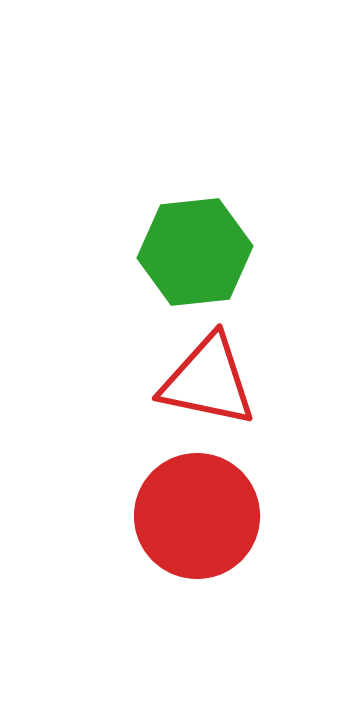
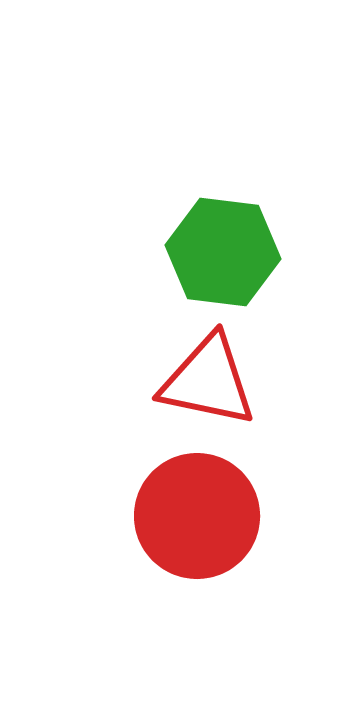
green hexagon: moved 28 px right; rotated 13 degrees clockwise
